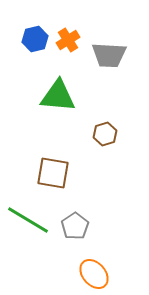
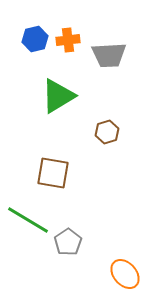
orange cross: rotated 25 degrees clockwise
gray trapezoid: rotated 6 degrees counterclockwise
green triangle: rotated 36 degrees counterclockwise
brown hexagon: moved 2 px right, 2 px up
gray pentagon: moved 7 px left, 16 px down
orange ellipse: moved 31 px right
